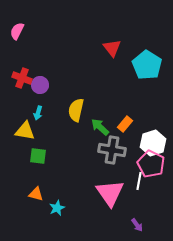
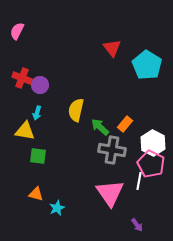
cyan arrow: moved 1 px left
white hexagon: rotated 15 degrees counterclockwise
